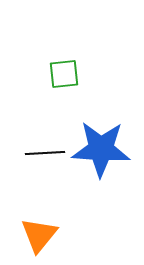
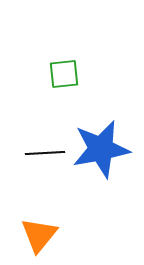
blue star: rotated 14 degrees counterclockwise
